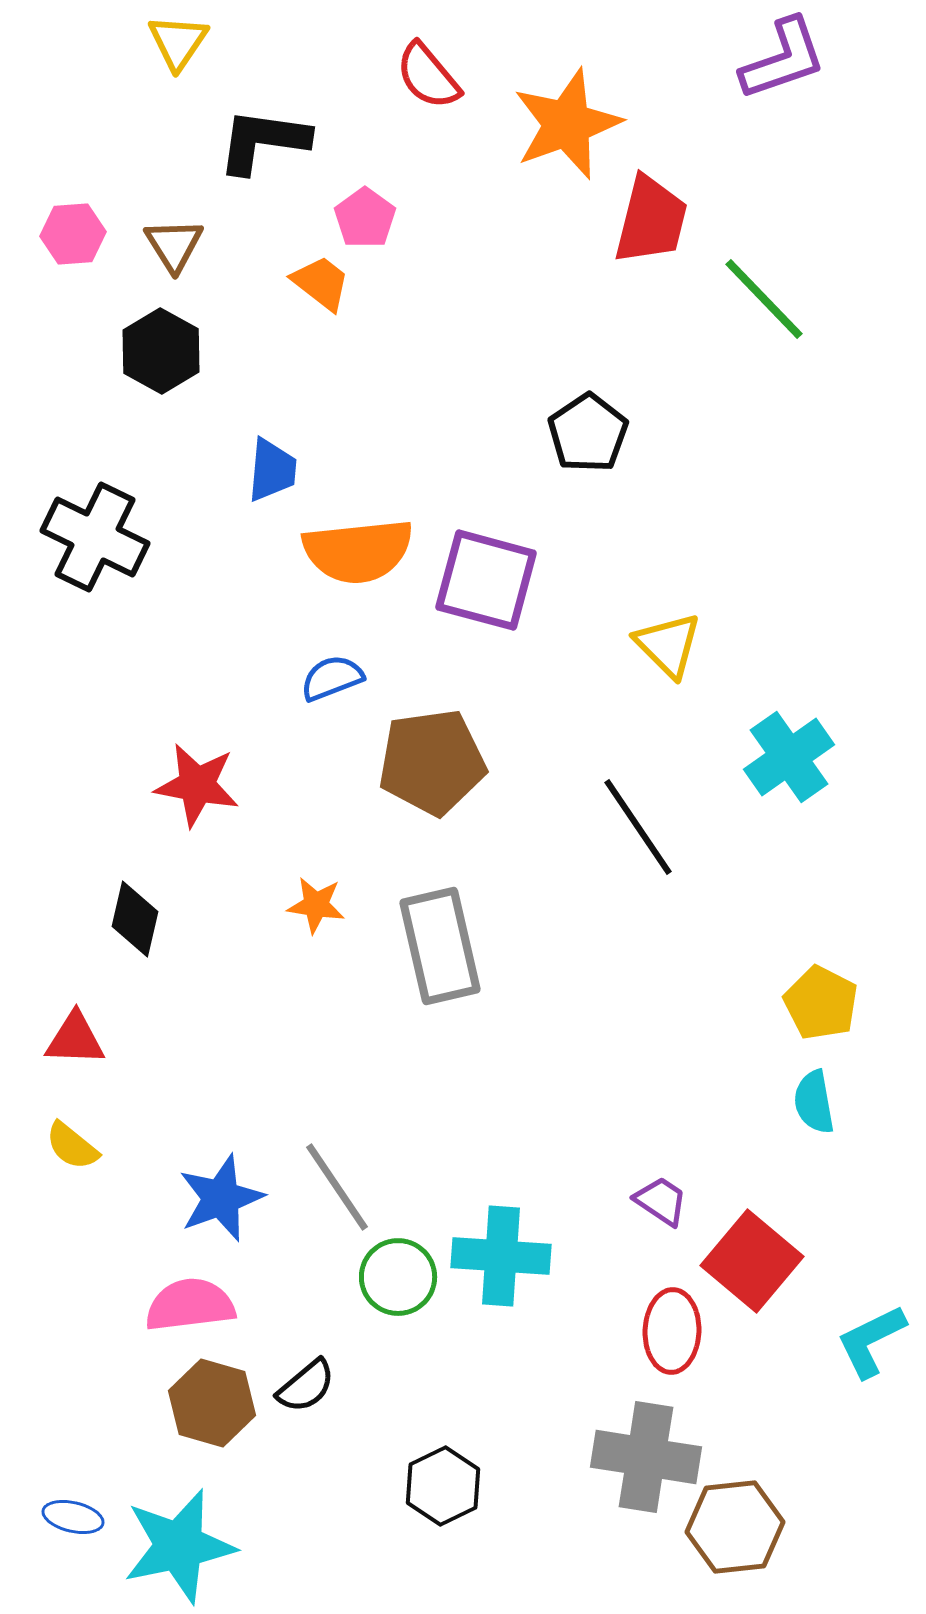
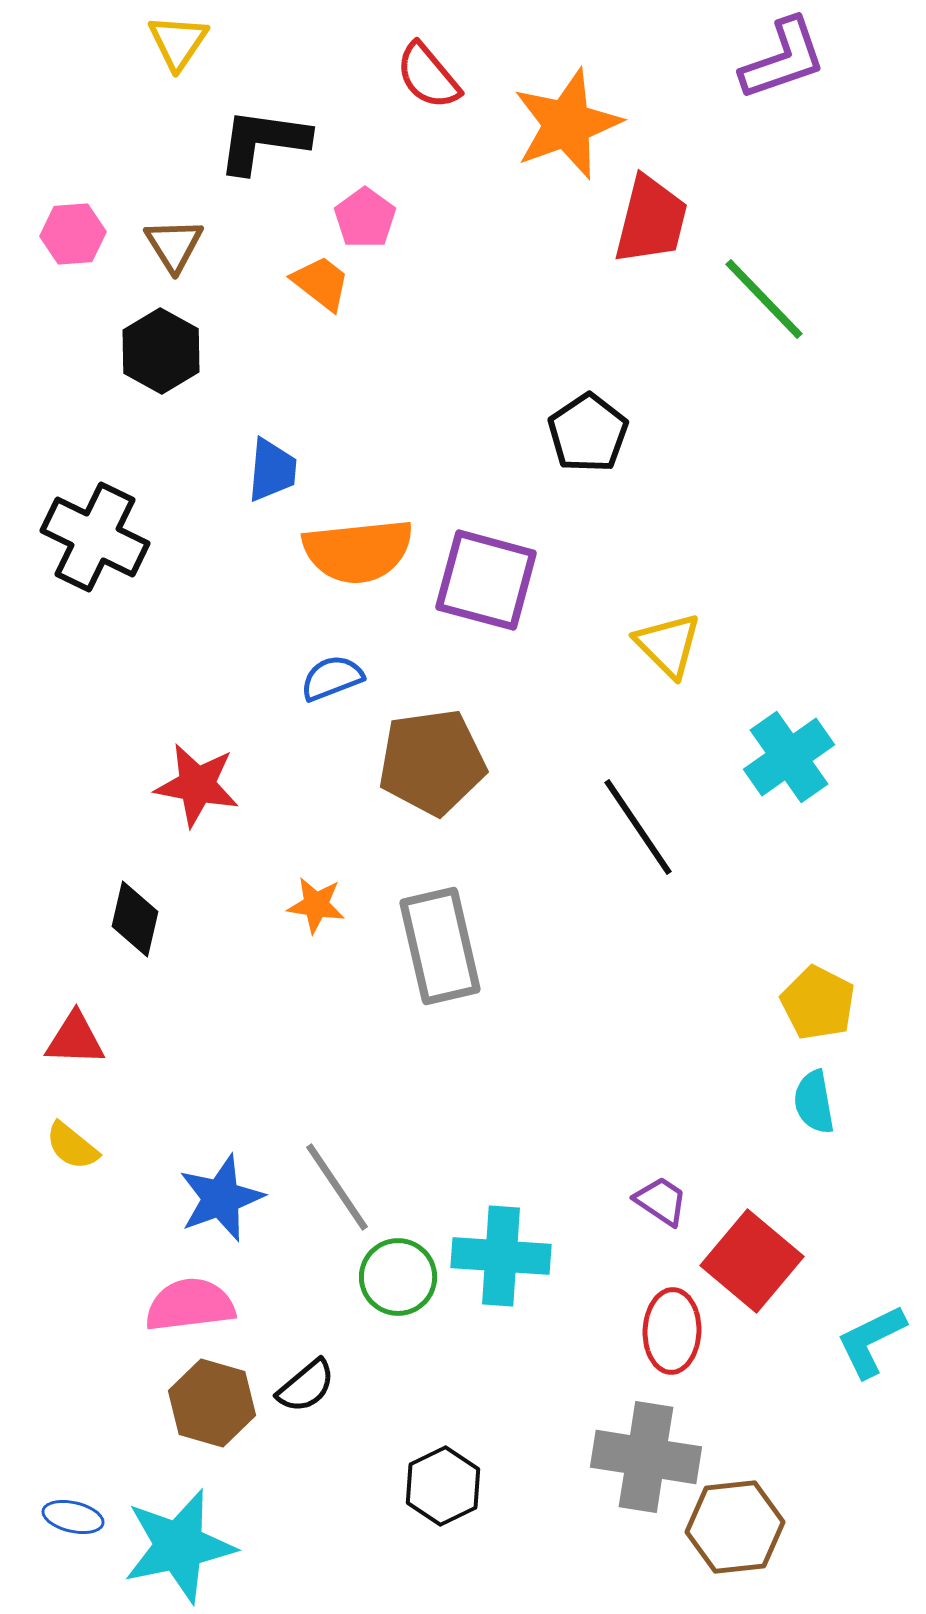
yellow pentagon at (821, 1003): moved 3 px left
